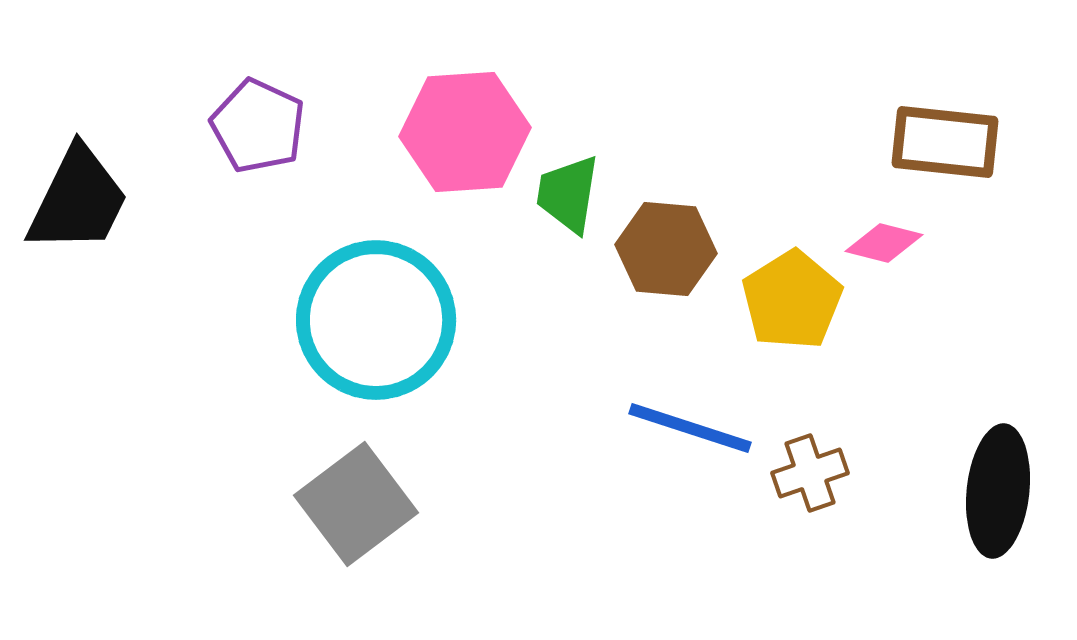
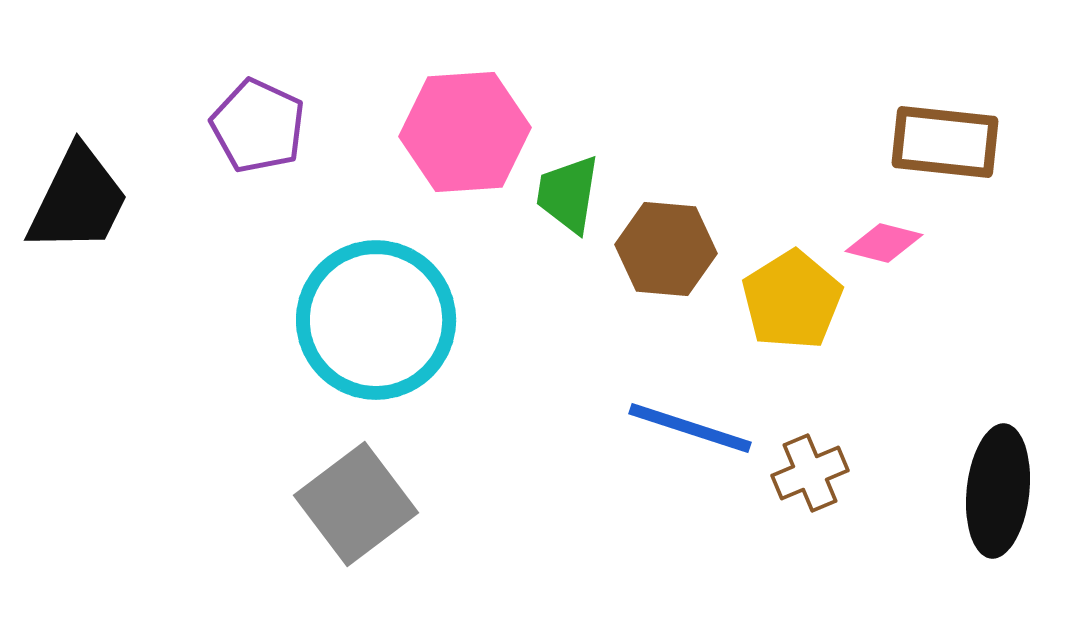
brown cross: rotated 4 degrees counterclockwise
